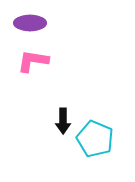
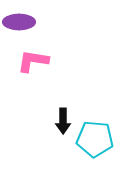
purple ellipse: moved 11 px left, 1 px up
cyan pentagon: rotated 18 degrees counterclockwise
